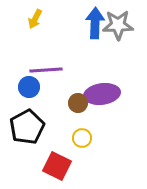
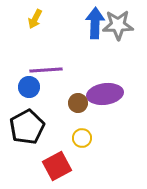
purple ellipse: moved 3 px right
red square: rotated 36 degrees clockwise
